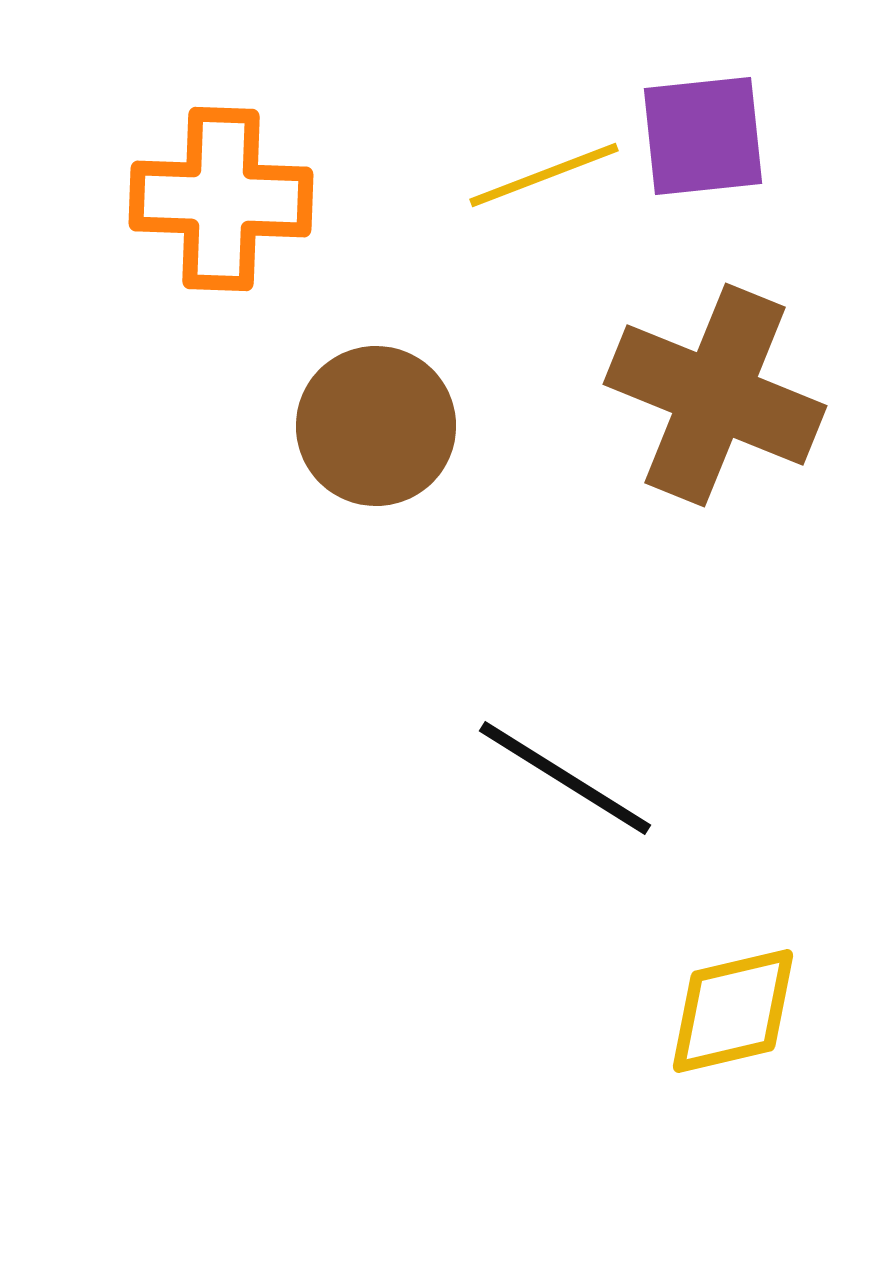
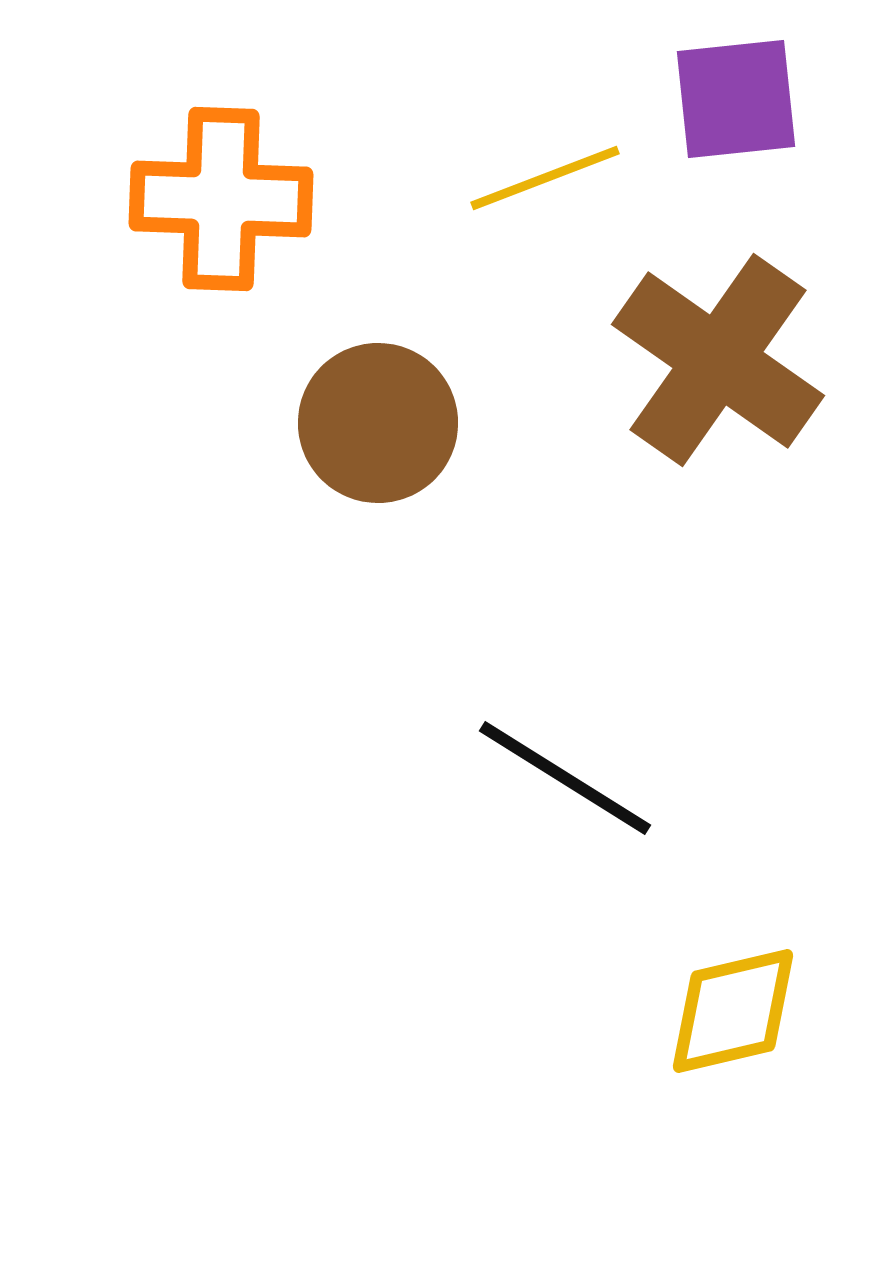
purple square: moved 33 px right, 37 px up
yellow line: moved 1 px right, 3 px down
brown cross: moved 3 px right, 35 px up; rotated 13 degrees clockwise
brown circle: moved 2 px right, 3 px up
